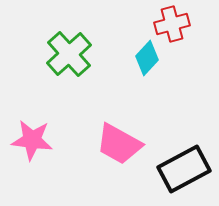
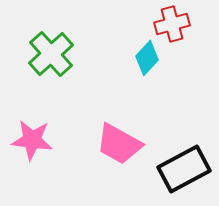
green cross: moved 18 px left
